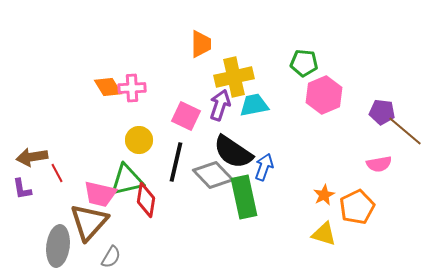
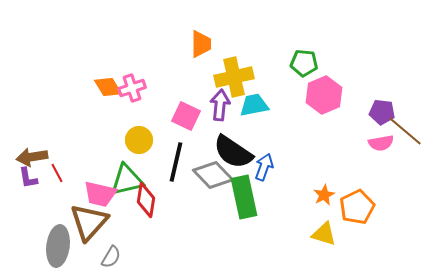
pink cross: rotated 16 degrees counterclockwise
purple arrow: rotated 12 degrees counterclockwise
pink semicircle: moved 2 px right, 21 px up
purple L-shape: moved 6 px right, 11 px up
